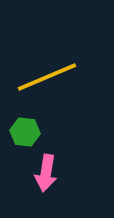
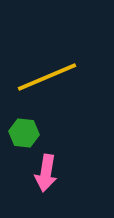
green hexagon: moved 1 px left, 1 px down
